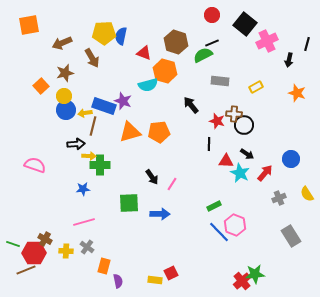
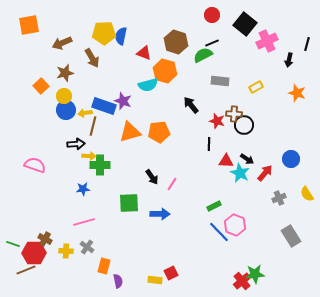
black arrow at (247, 154): moved 5 px down
